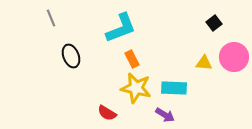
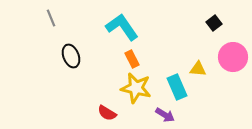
cyan L-shape: moved 1 px right, 1 px up; rotated 104 degrees counterclockwise
pink circle: moved 1 px left
yellow triangle: moved 6 px left, 6 px down
cyan rectangle: moved 3 px right, 1 px up; rotated 65 degrees clockwise
